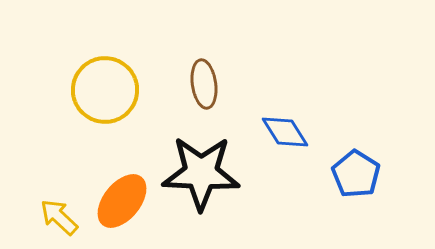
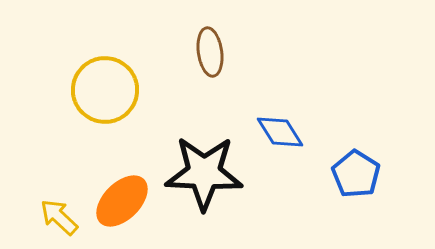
brown ellipse: moved 6 px right, 32 px up
blue diamond: moved 5 px left
black star: moved 3 px right
orange ellipse: rotated 6 degrees clockwise
